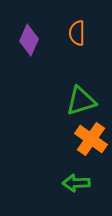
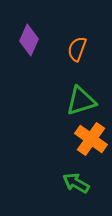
orange semicircle: moved 16 px down; rotated 20 degrees clockwise
green arrow: rotated 32 degrees clockwise
